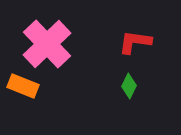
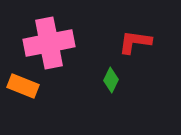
pink cross: moved 2 px right, 1 px up; rotated 33 degrees clockwise
green diamond: moved 18 px left, 6 px up
